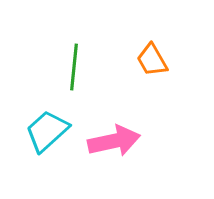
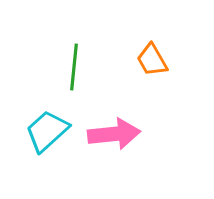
pink arrow: moved 7 px up; rotated 6 degrees clockwise
